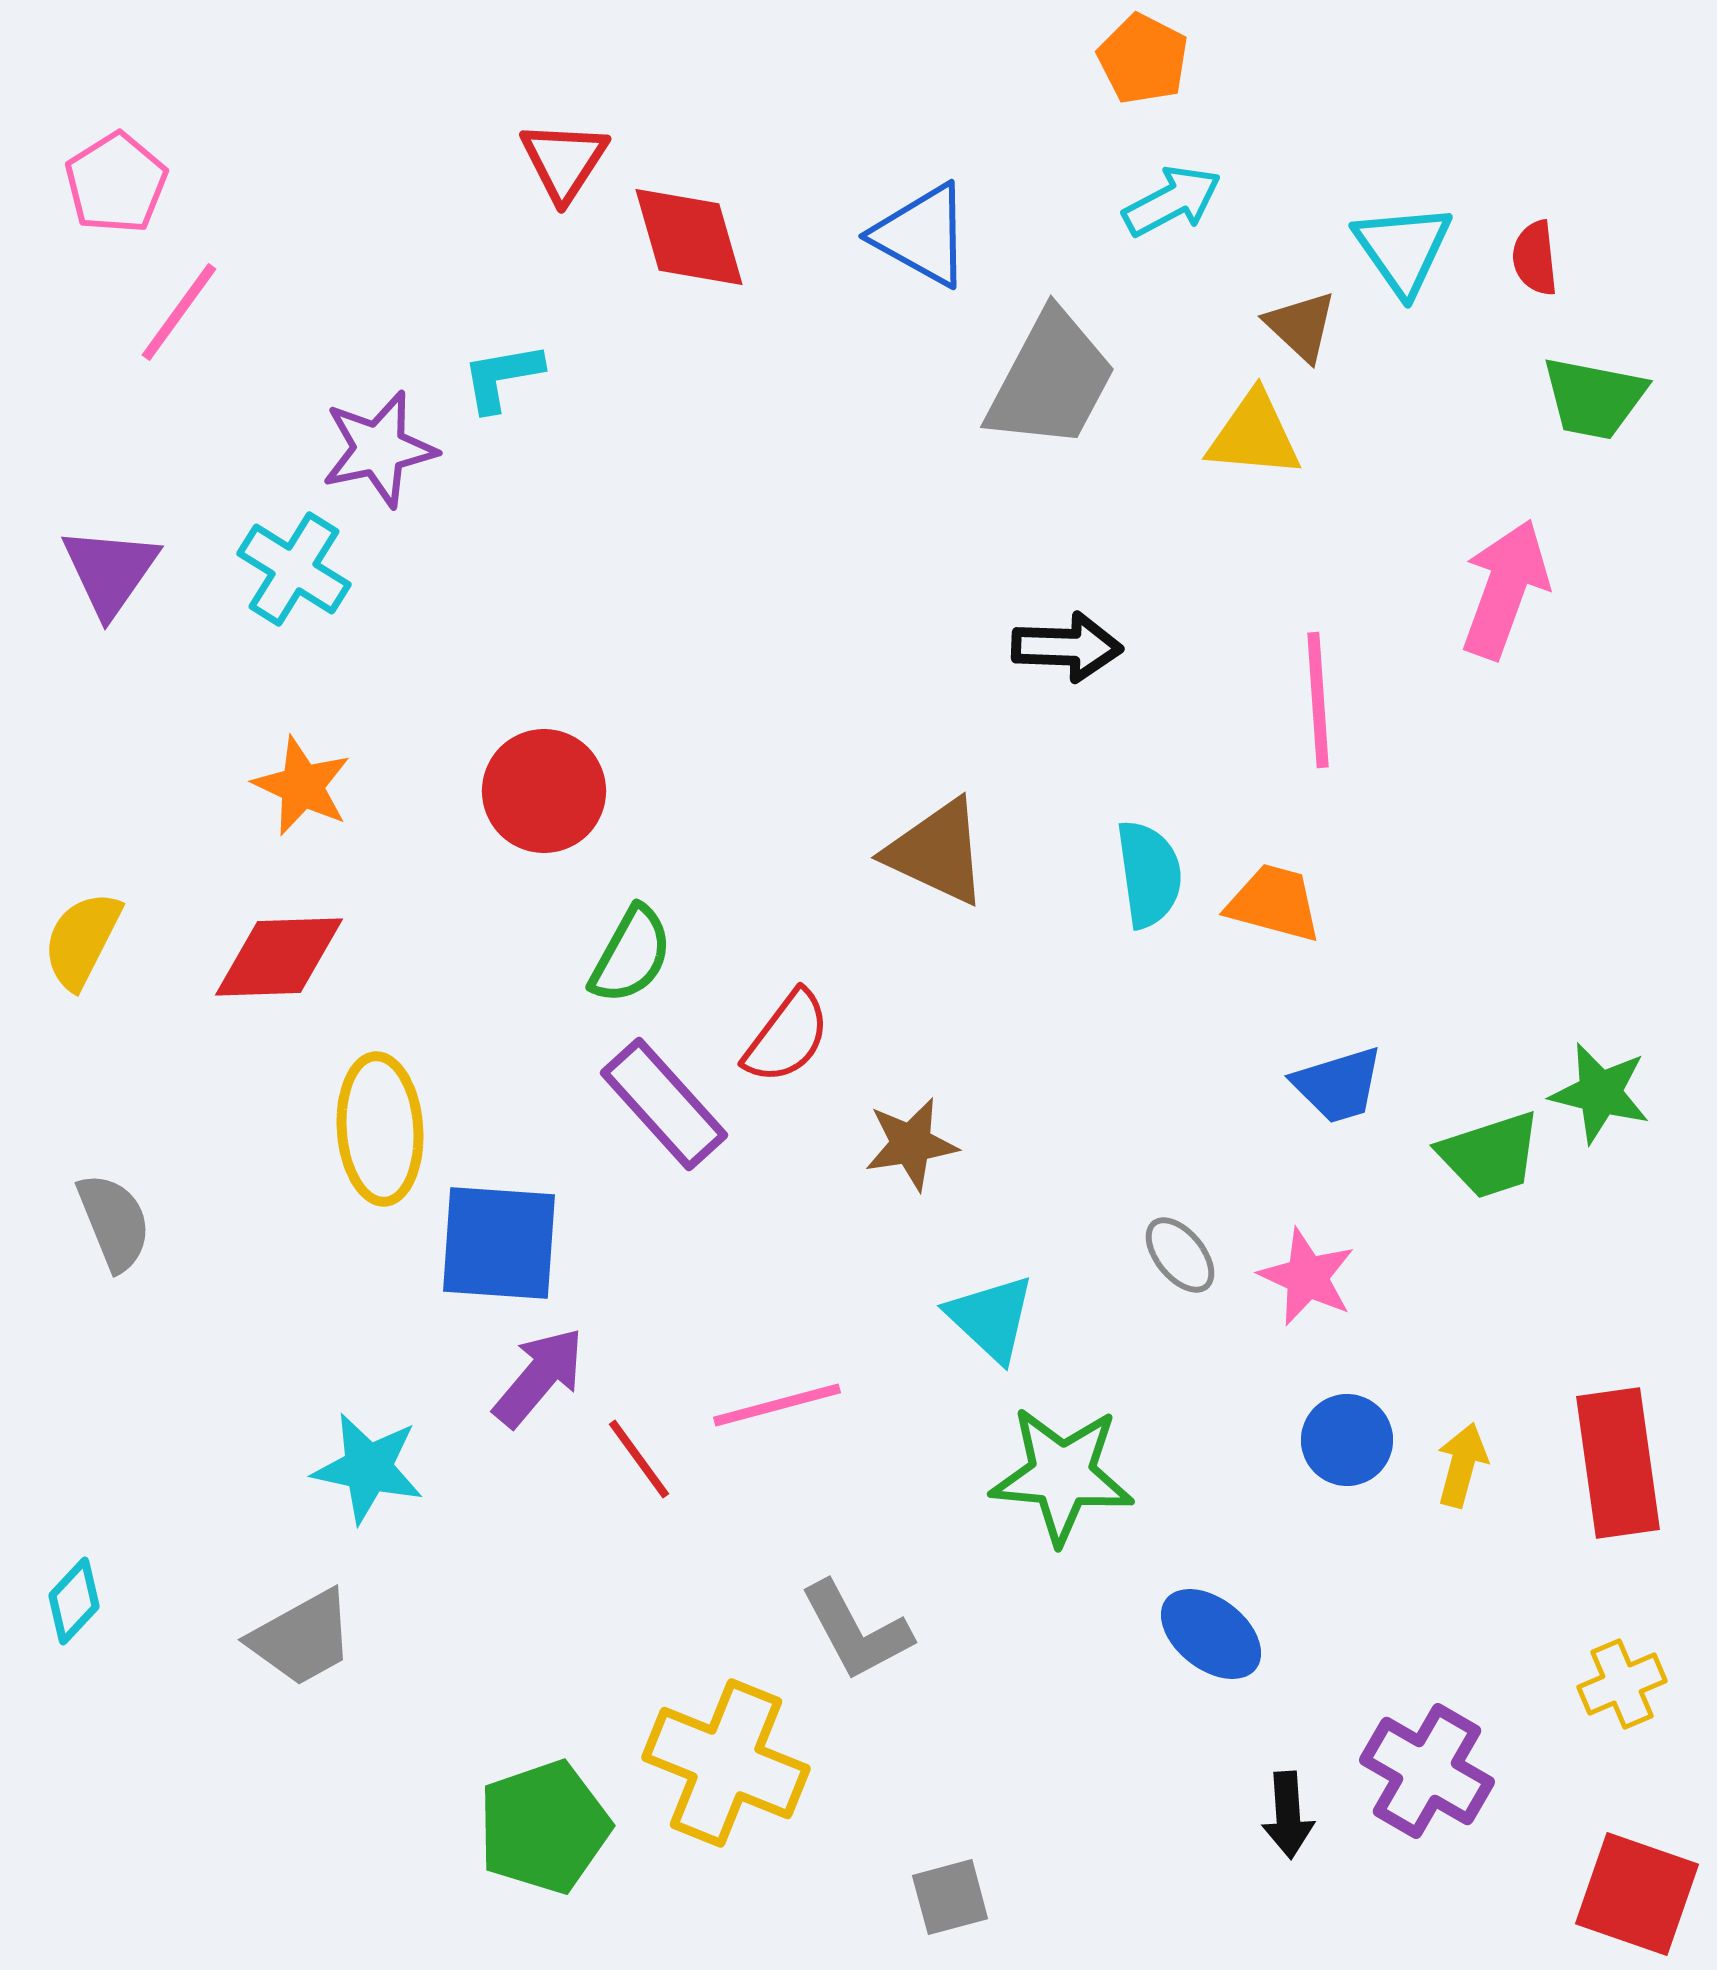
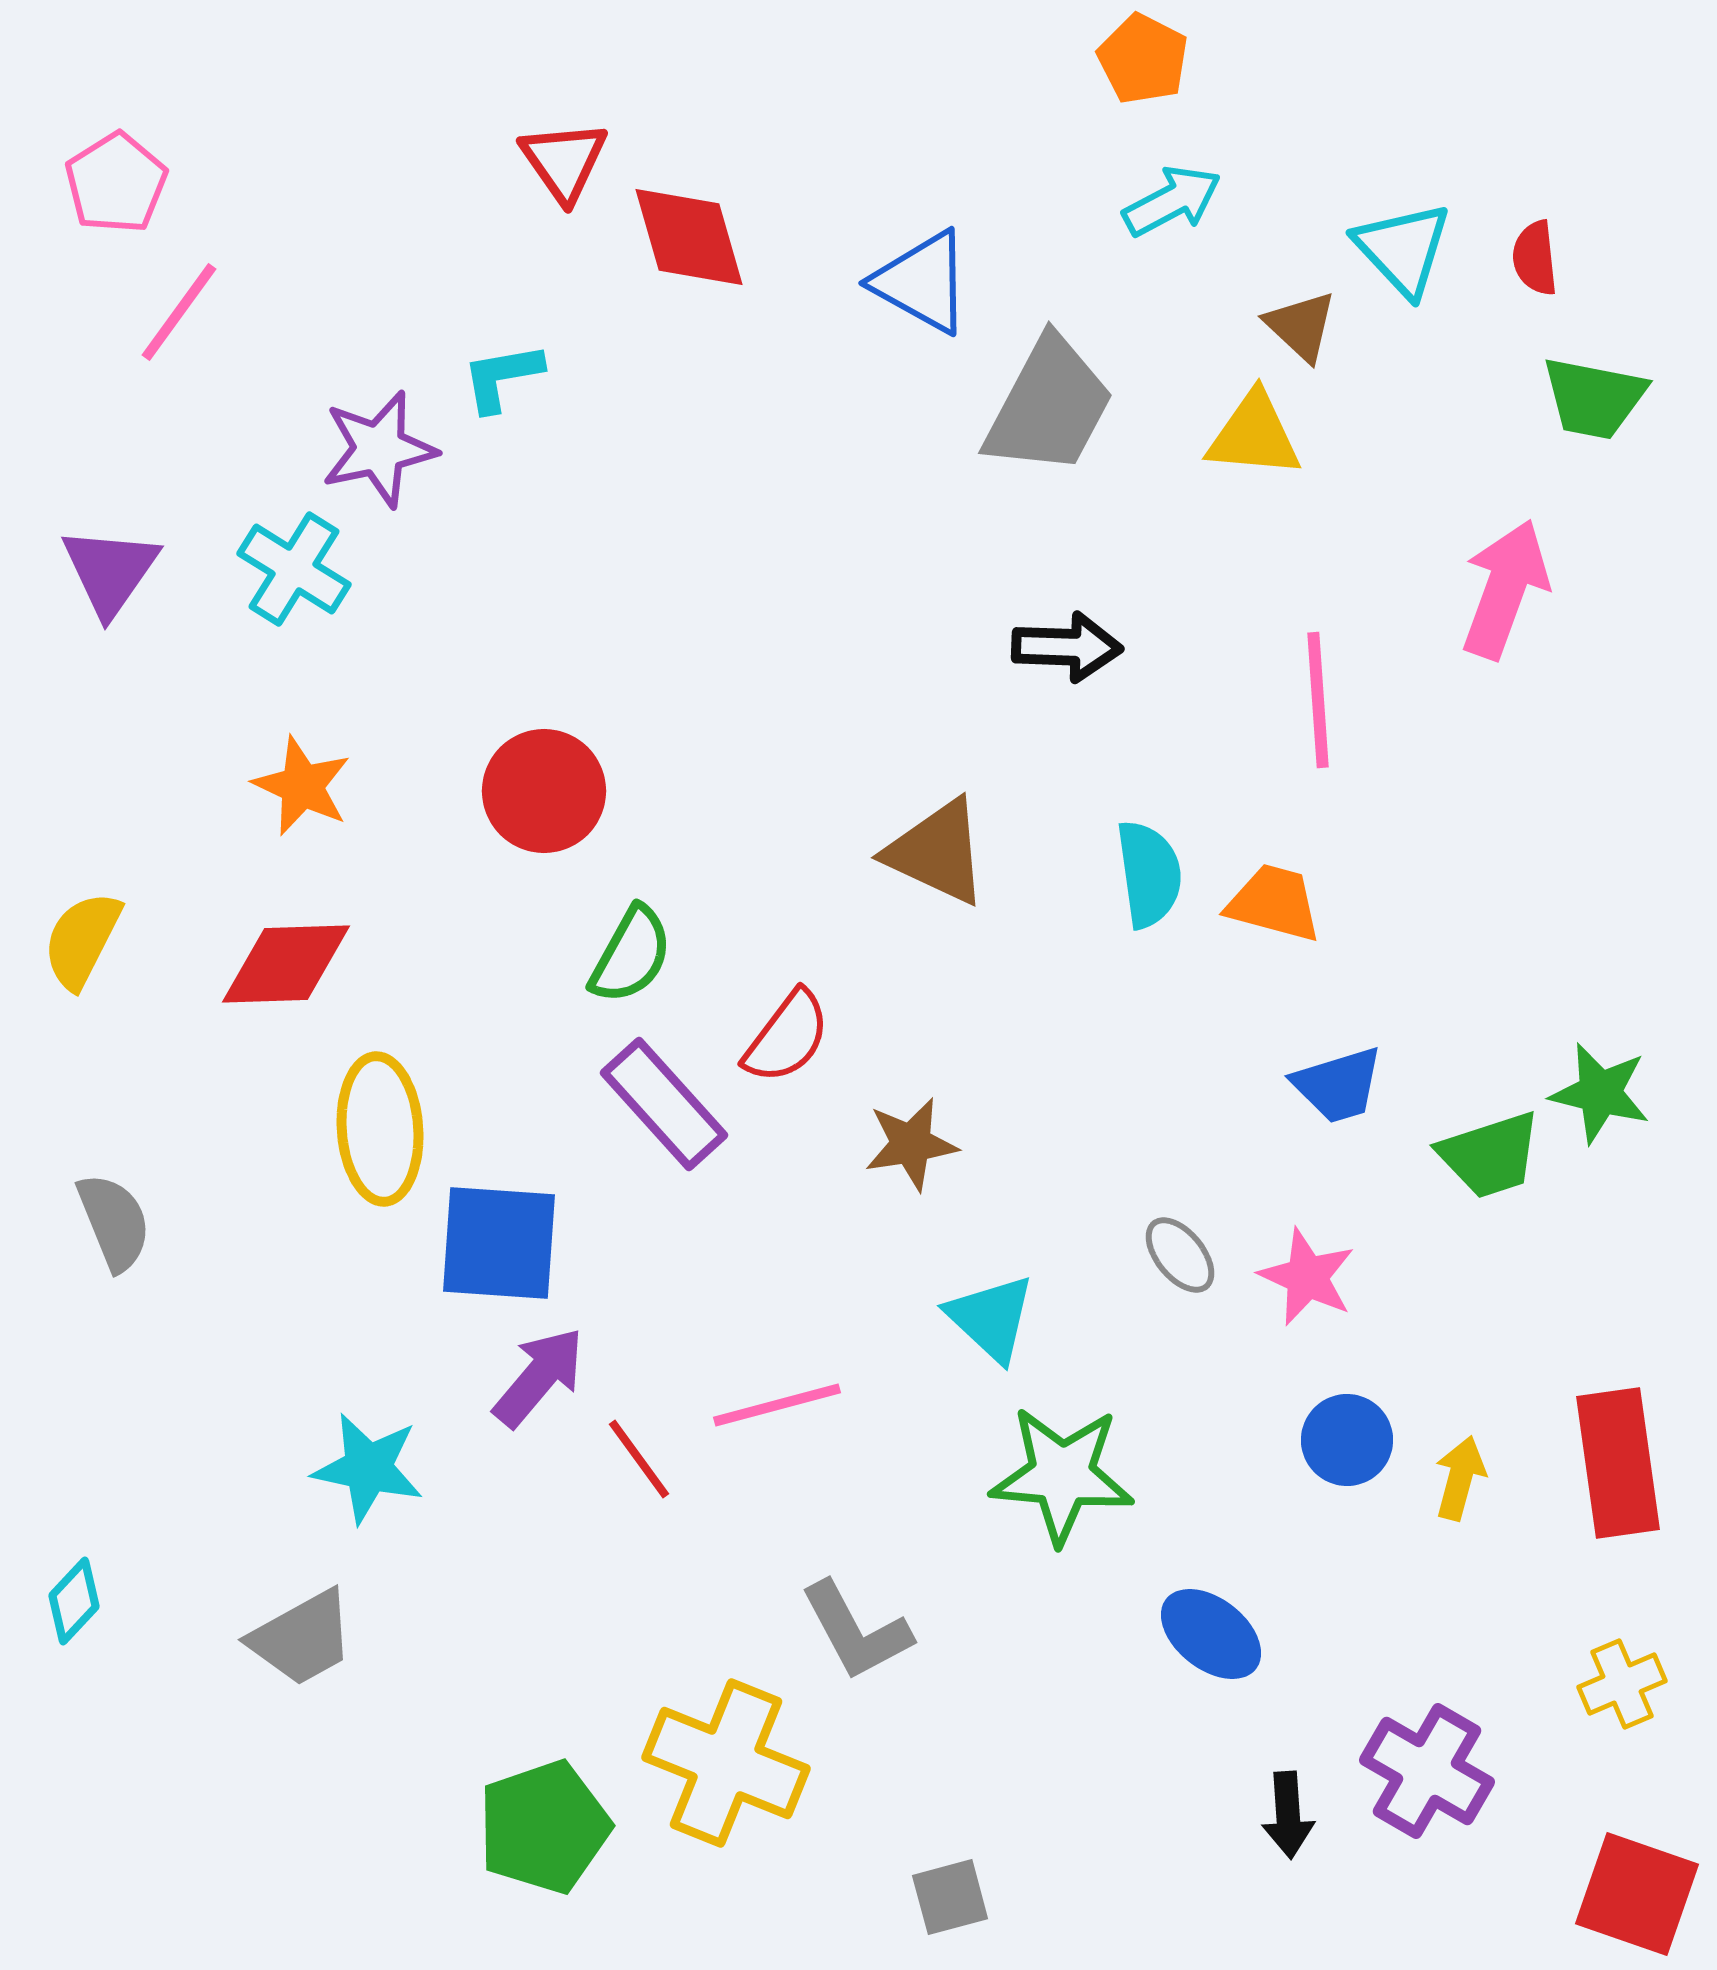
red triangle at (564, 161): rotated 8 degrees counterclockwise
blue triangle at (922, 235): moved 47 px down
cyan triangle at (1403, 249): rotated 8 degrees counterclockwise
gray trapezoid at (1051, 380): moved 2 px left, 26 px down
red diamond at (279, 957): moved 7 px right, 7 px down
yellow arrow at (1462, 1465): moved 2 px left, 13 px down
